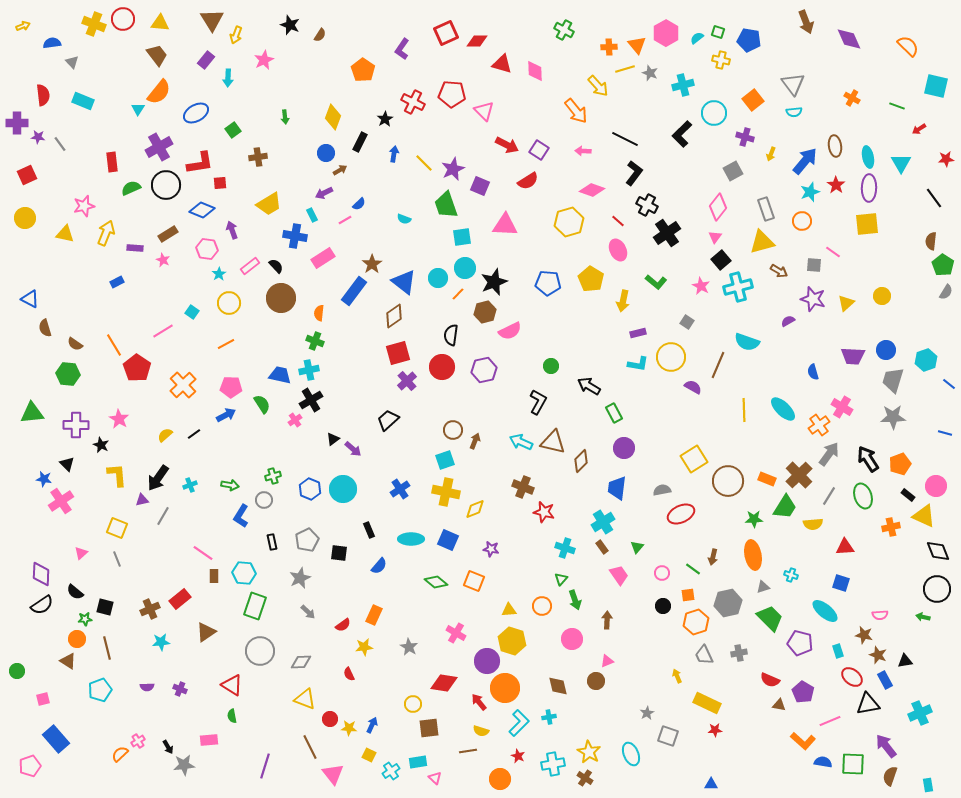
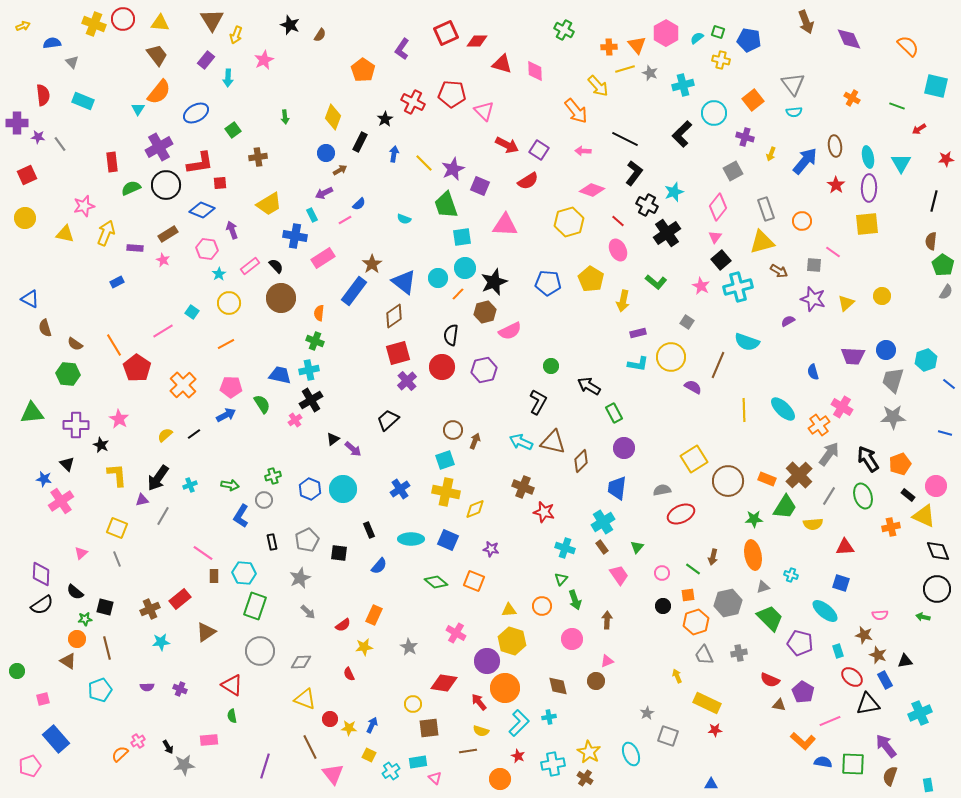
cyan star at (810, 192): moved 136 px left
black line at (934, 198): moved 3 px down; rotated 50 degrees clockwise
